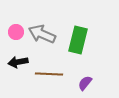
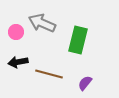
gray arrow: moved 11 px up
brown line: rotated 12 degrees clockwise
